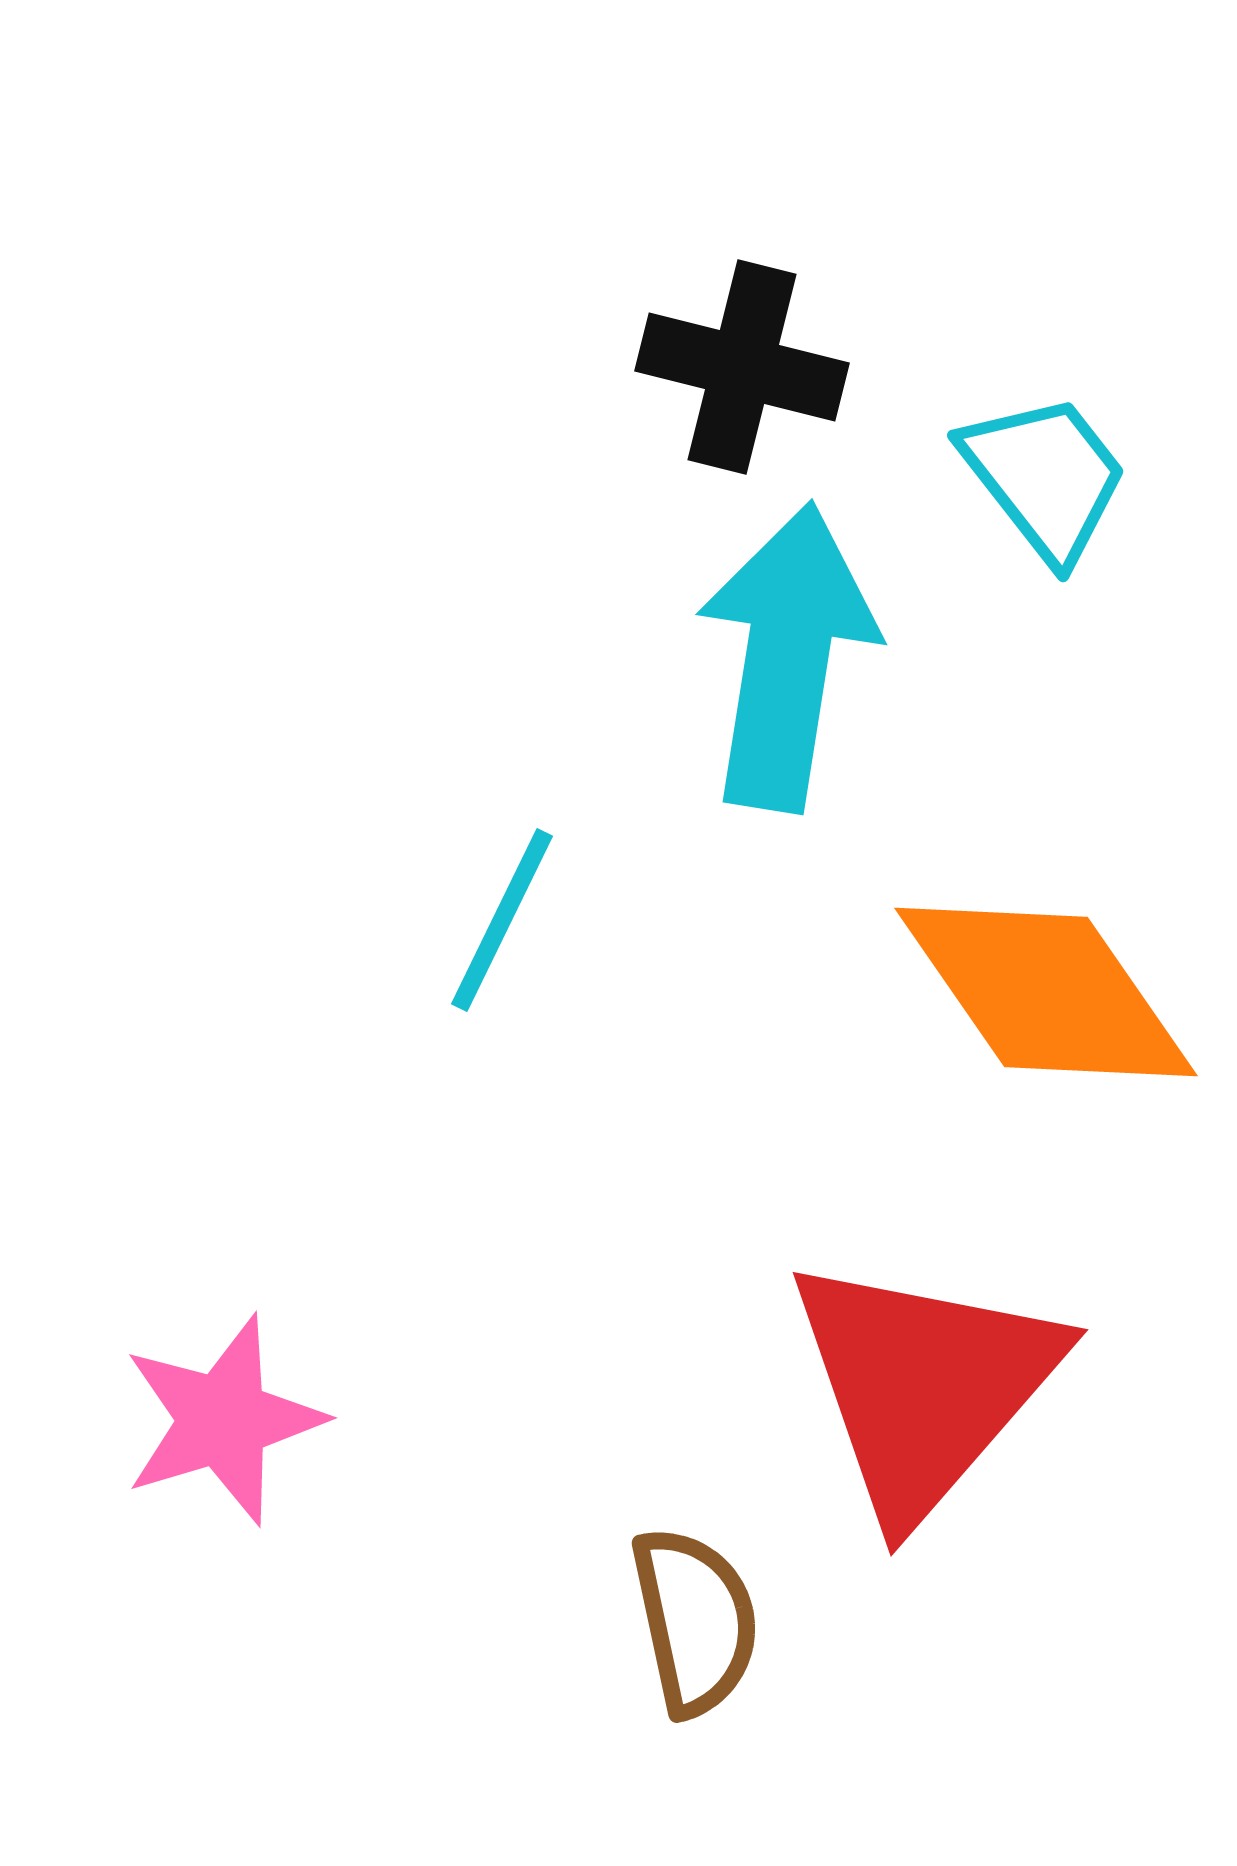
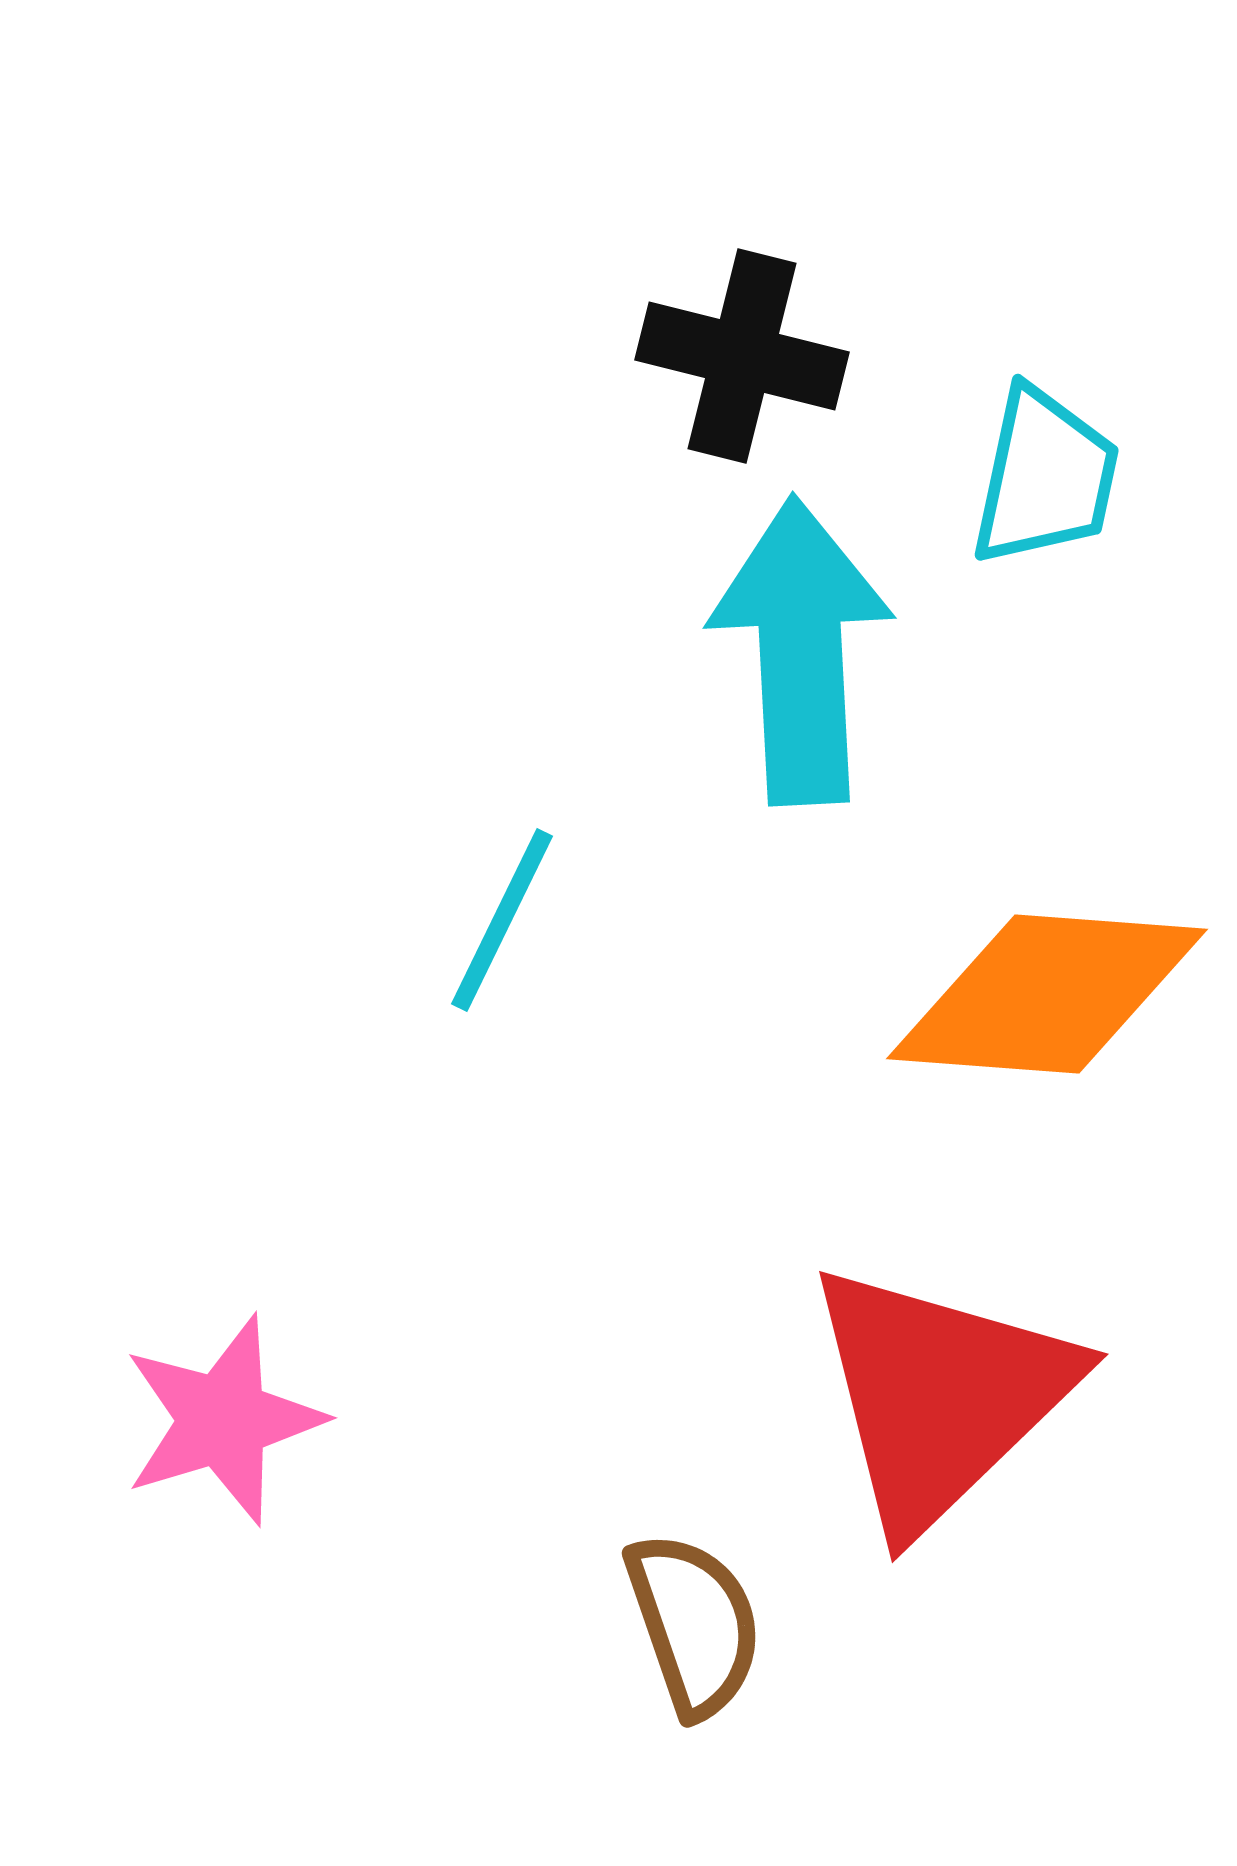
black cross: moved 11 px up
cyan trapezoid: rotated 50 degrees clockwise
cyan arrow: moved 14 px right, 6 px up; rotated 12 degrees counterclockwise
orange diamond: moved 1 px right, 2 px down; rotated 51 degrees counterclockwise
red triangle: moved 16 px right, 10 px down; rotated 5 degrees clockwise
brown semicircle: moved 1 px left, 3 px down; rotated 7 degrees counterclockwise
